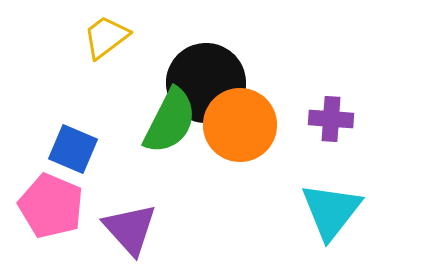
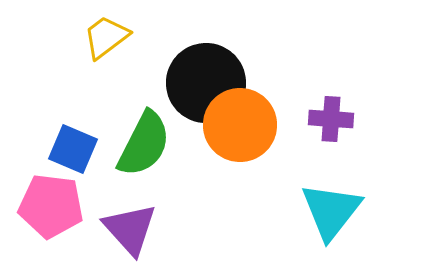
green semicircle: moved 26 px left, 23 px down
pink pentagon: rotated 16 degrees counterclockwise
